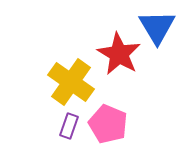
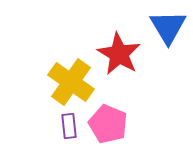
blue triangle: moved 11 px right
purple rectangle: rotated 25 degrees counterclockwise
